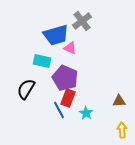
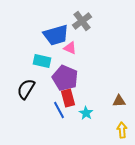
red rectangle: rotated 36 degrees counterclockwise
